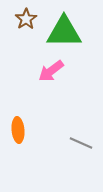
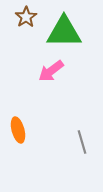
brown star: moved 2 px up
orange ellipse: rotated 10 degrees counterclockwise
gray line: moved 1 px right, 1 px up; rotated 50 degrees clockwise
